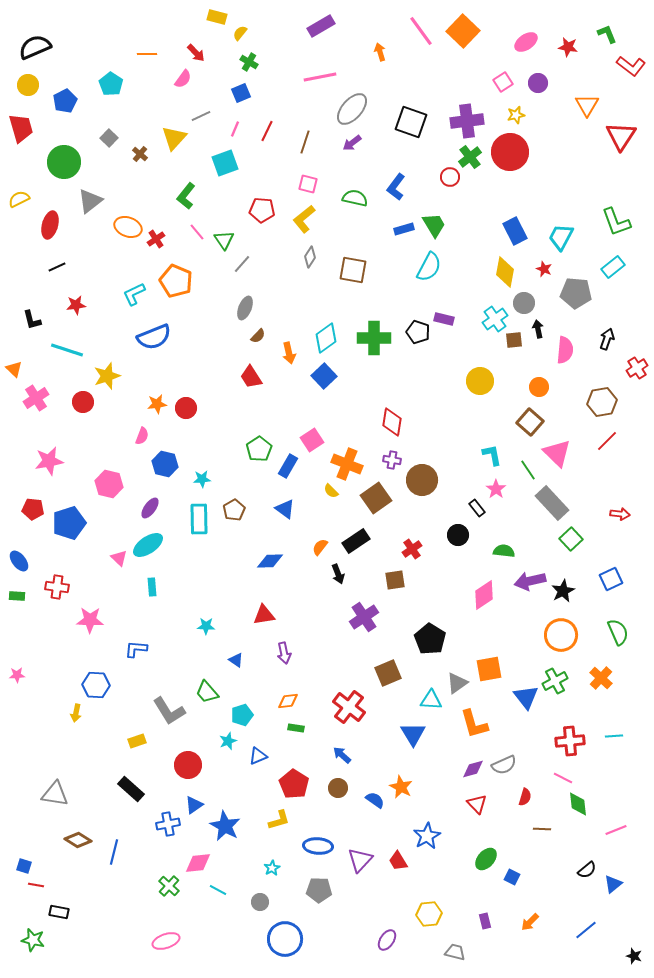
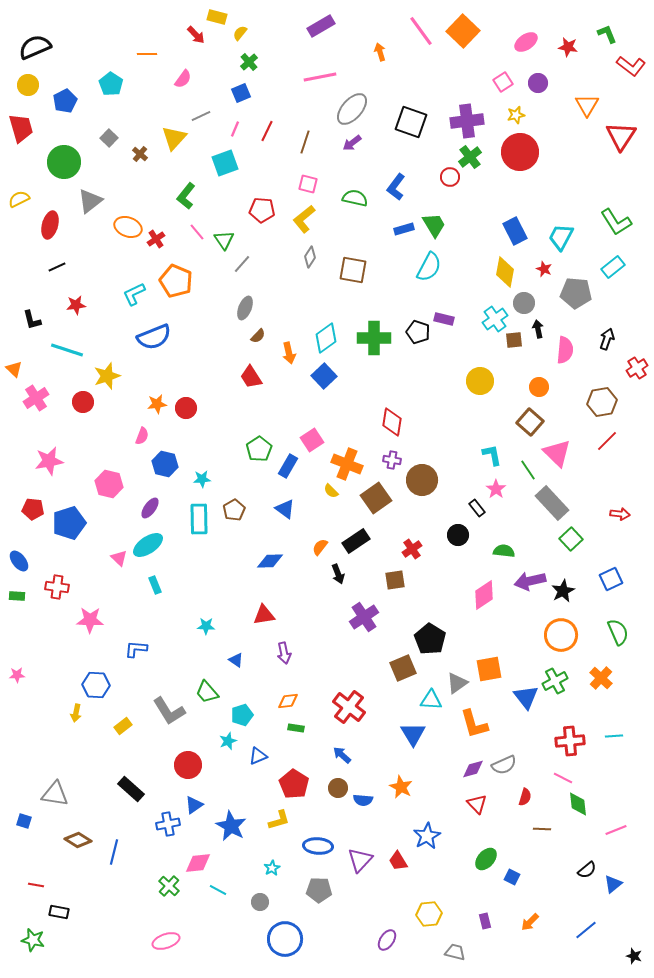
red arrow at (196, 53): moved 18 px up
green cross at (249, 62): rotated 18 degrees clockwise
red circle at (510, 152): moved 10 px right
green L-shape at (616, 222): rotated 12 degrees counterclockwise
cyan rectangle at (152, 587): moved 3 px right, 2 px up; rotated 18 degrees counterclockwise
brown square at (388, 673): moved 15 px right, 5 px up
yellow rectangle at (137, 741): moved 14 px left, 15 px up; rotated 18 degrees counterclockwise
blue semicircle at (375, 800): moved 12 px left; rotated 150 degrees clockwise
blue star at (225, 826): moved 6 px right
blue square at (24, 866): moved 45 px up
